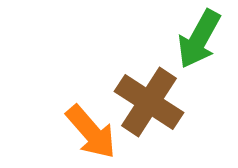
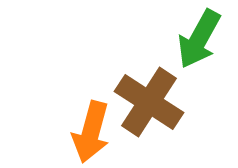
orange arrow: rotated 56 degrees clockwise
